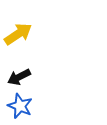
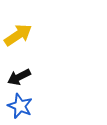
yellow arrow: moved 1 px down
